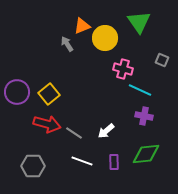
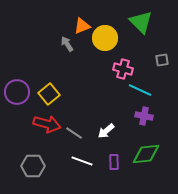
green triangle: moved 2 px right; rotated 10 degrees counterclockwise
gray square: rotated 32 degrees counterclockwise
